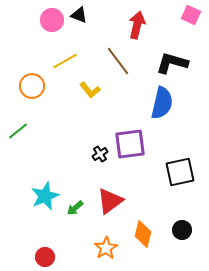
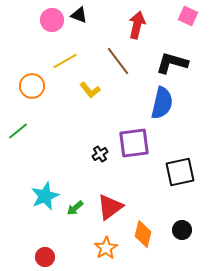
pink square: moved 3 px left, 1 px down
purple square: moved 4 px right, 1 px up
red triangle: moved 6 px down
